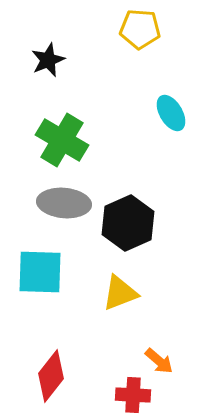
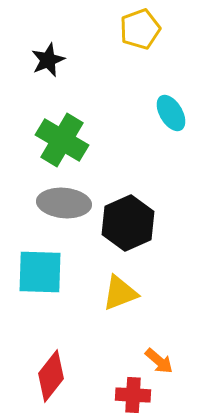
yellow pentagon: rotated 24 degrees counterclockwise
